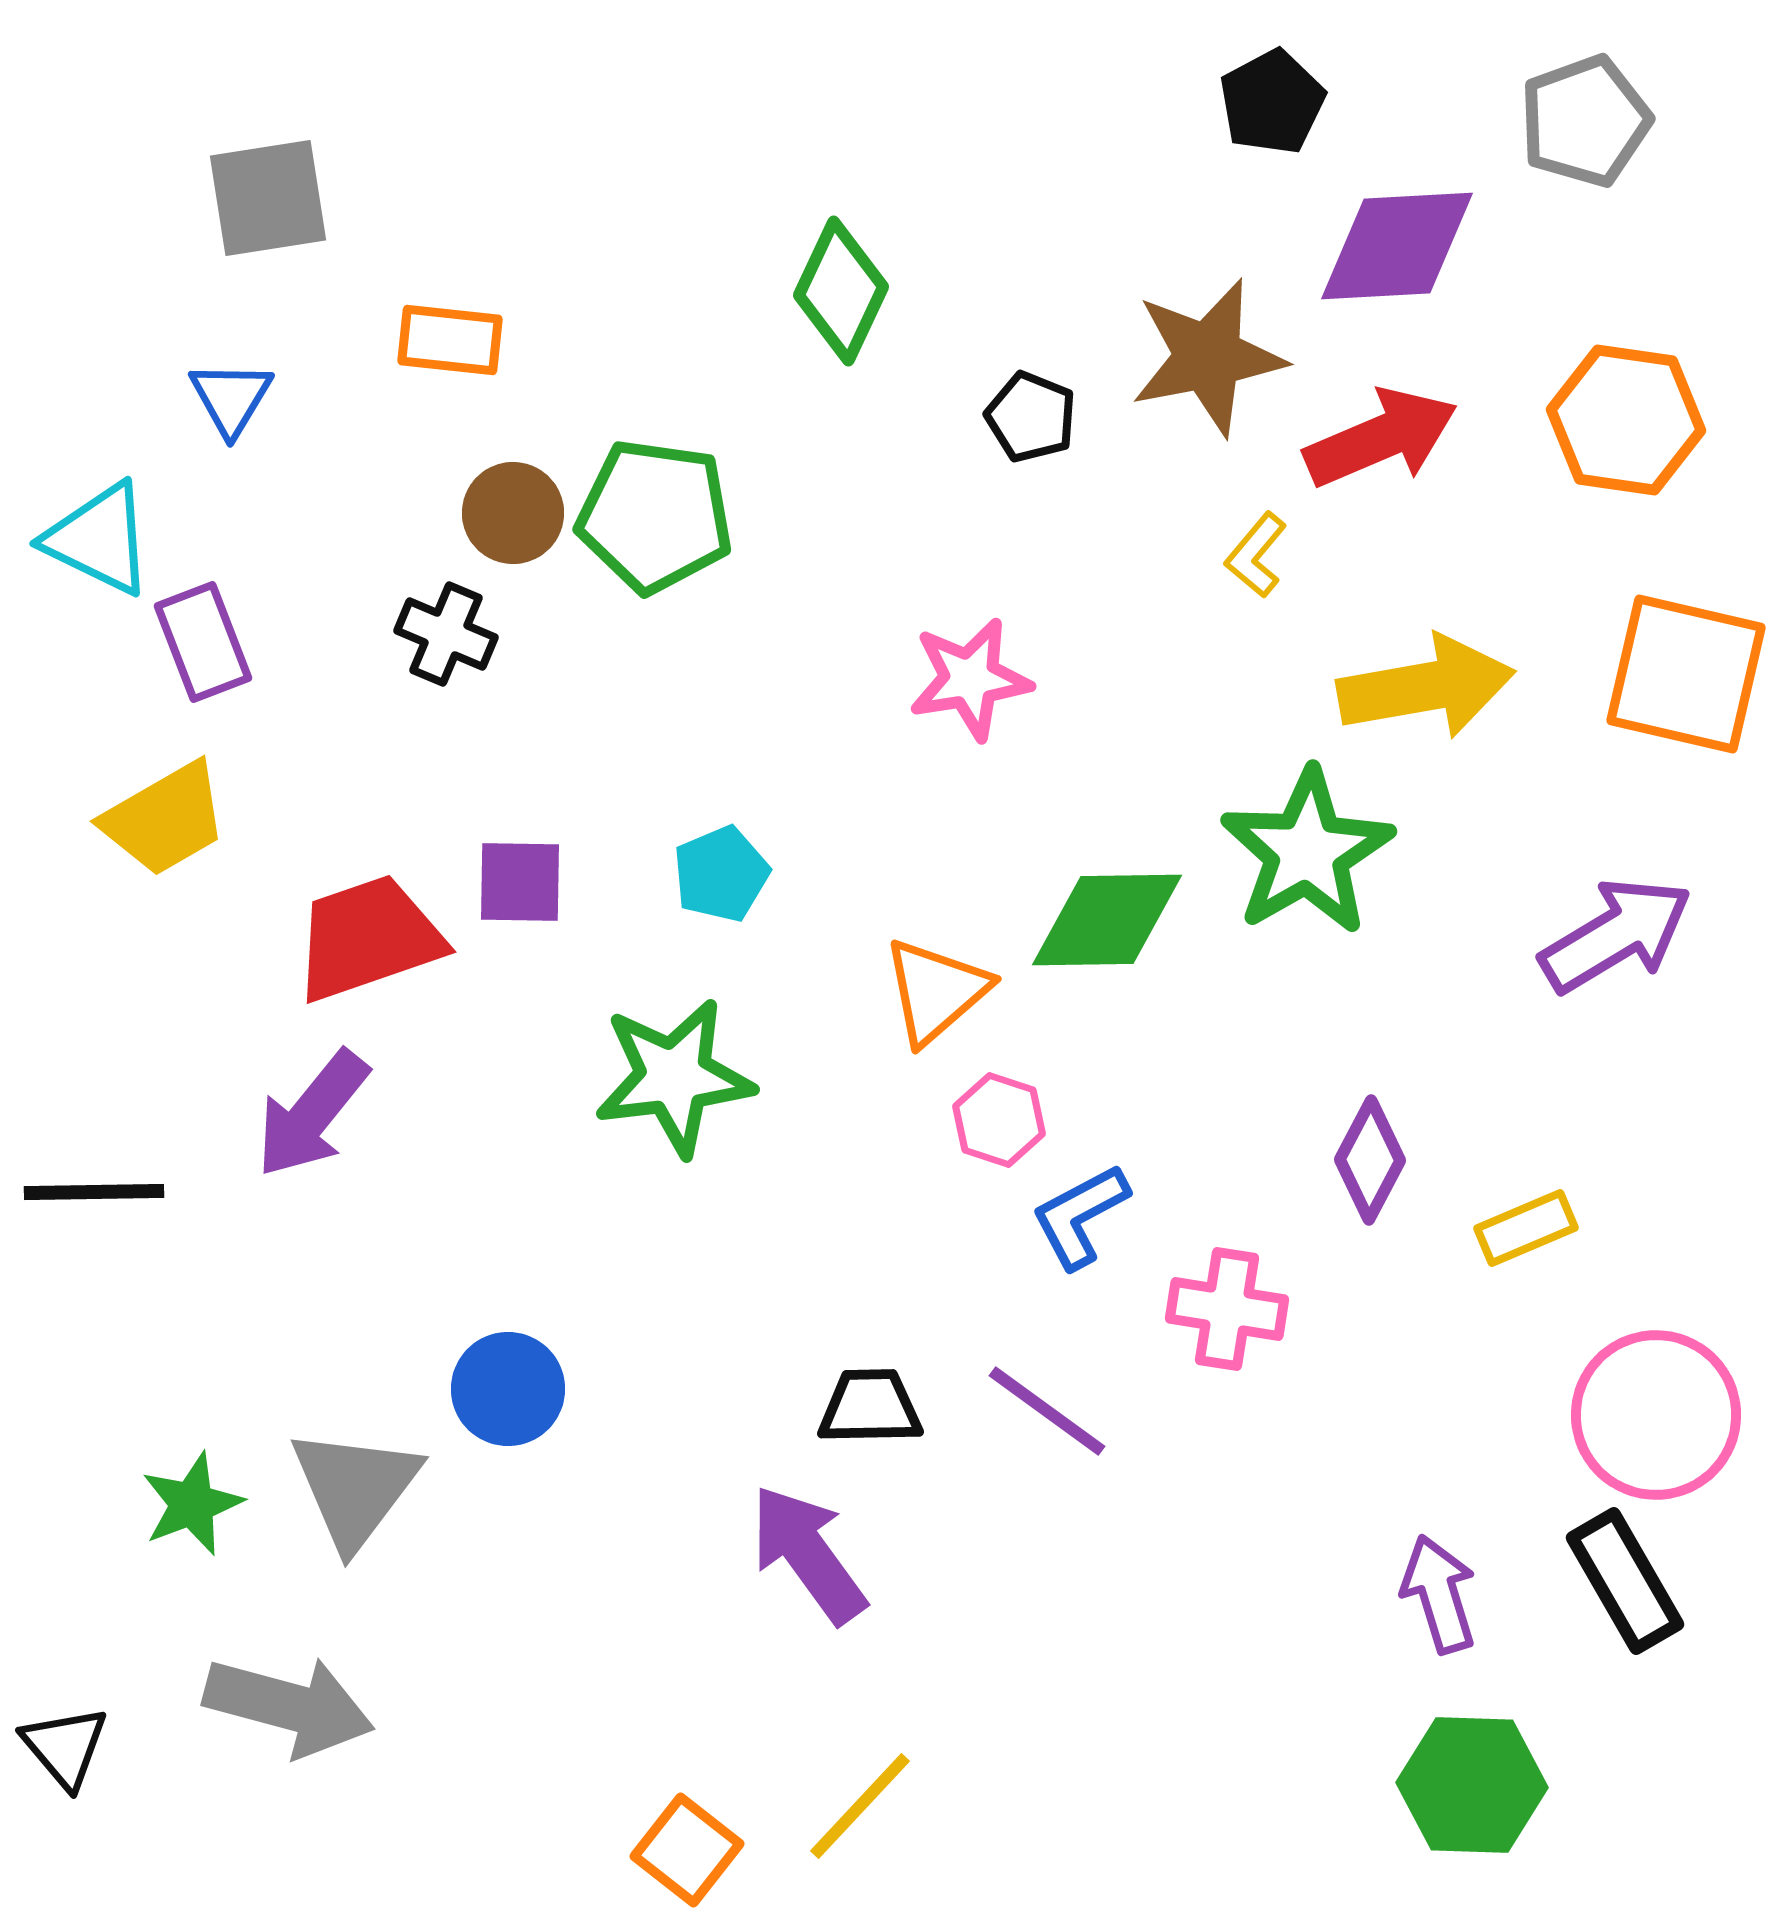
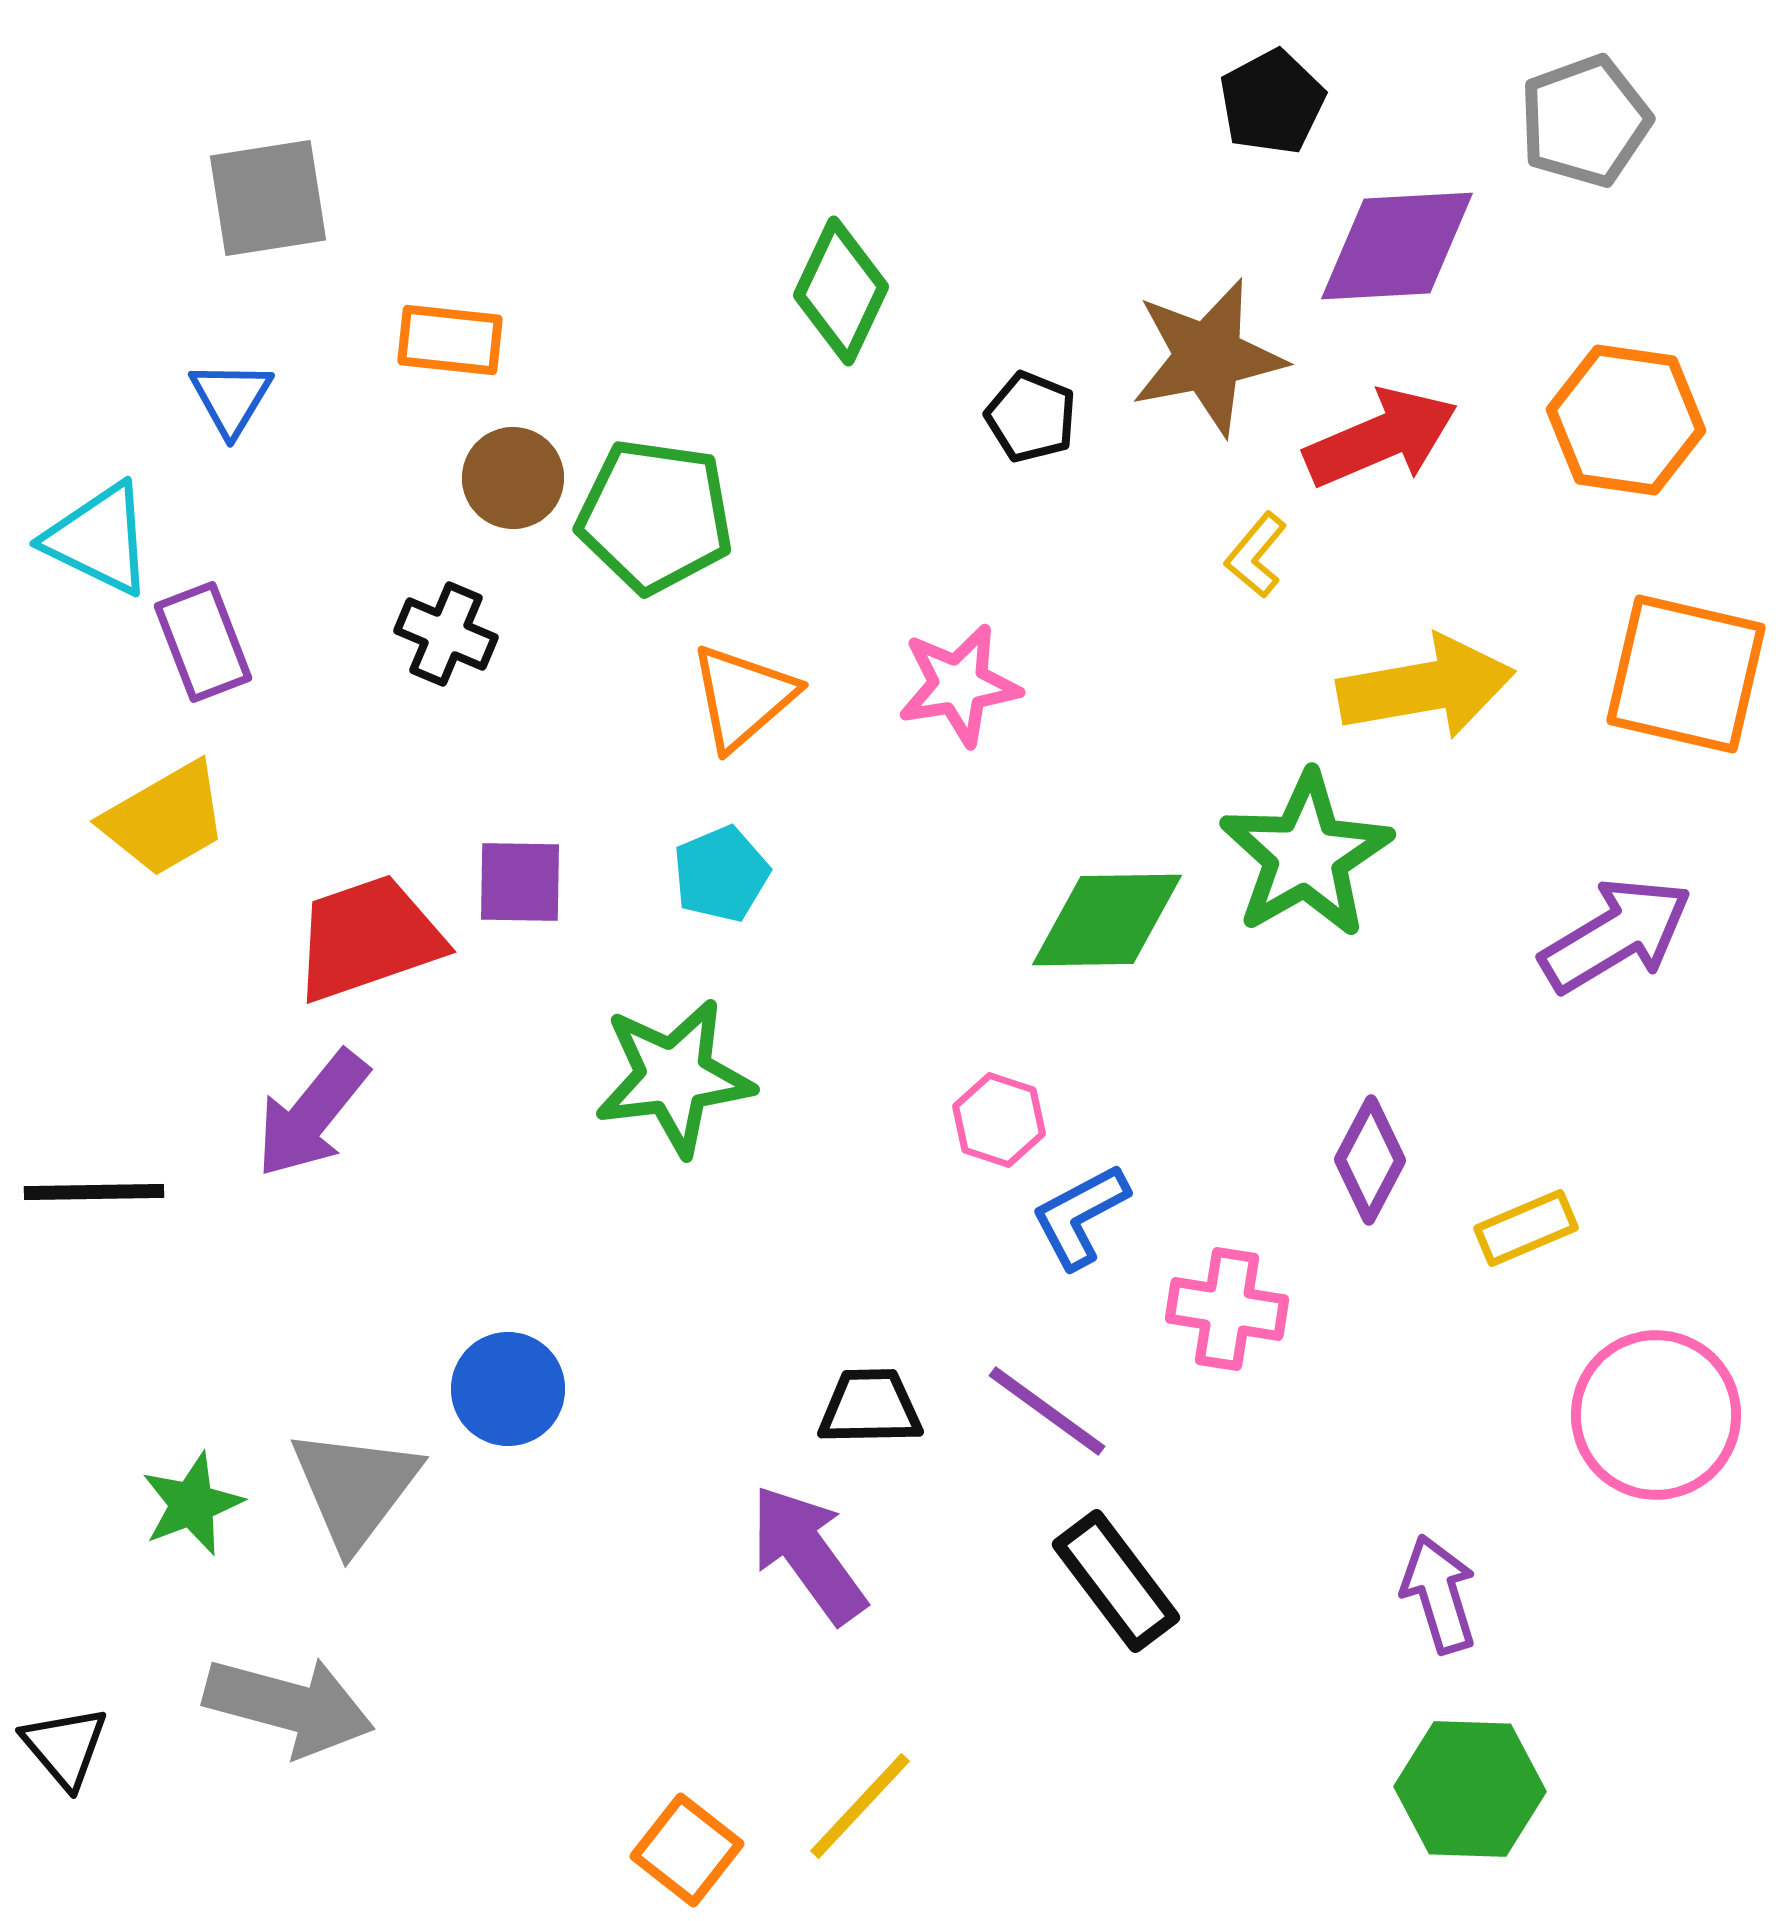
brown circle at (513, 513): moved 35 px up
pink star at (970, 679): moved 11 px left, 6 px down
green star at (1307, 852): moved 1 px left, 3 px down
orange triangle at (936, 991): moved 193 px left, 294 px up
black rectangle at (1625, 1581): moved 509 px left; rotated 7 degrees counterclockwise
green hexagon at (1472, 1785): moved 2 px left, 4 px down
